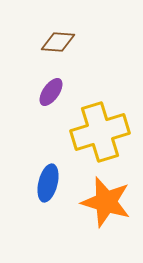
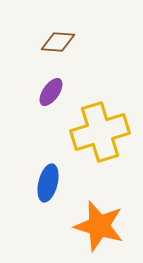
orange star: moved 7 px left, 24 px down
